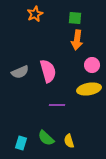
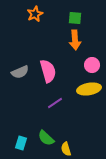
orange arrow: moved 2 px left; rotated 12 degrees counterclockwise
purple line: moved 2 px left, 2 px up; rotated 35 degrees counterclockwise
yellow semicircle: moved 3 px left, 8 px down
